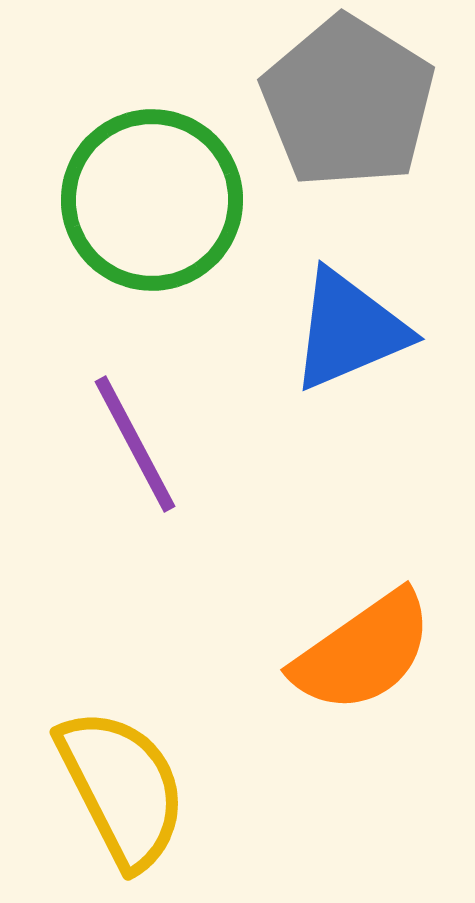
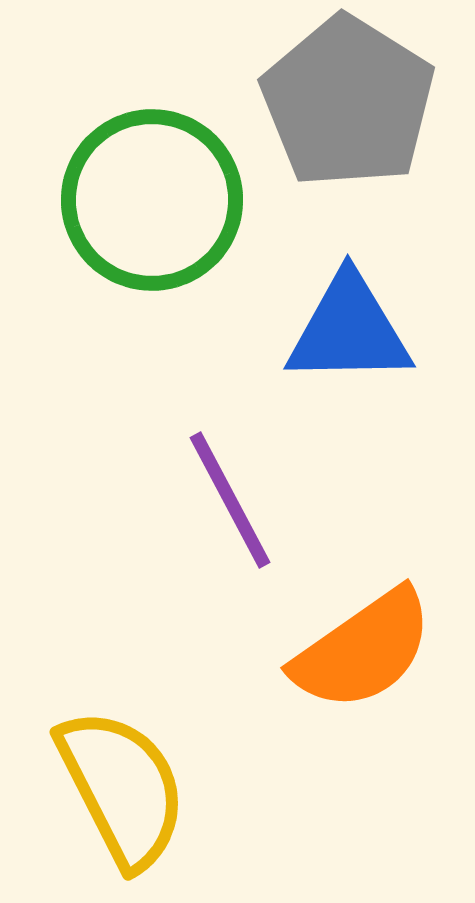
blue triangle: rotated 22 degrees clockwise
purple line: moved 95 px right, 56 px down
orange semicircle: moved 2 px up
